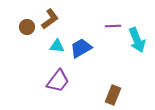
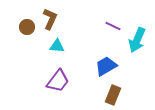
brown L-shape: rotated 30 degrees counterclockwise
purple line: rotated 28 degrees clockwise
cyan arrow: rotated 45 degrees clockwise
blue trapezoid: moved 25 px right, 18 px down
